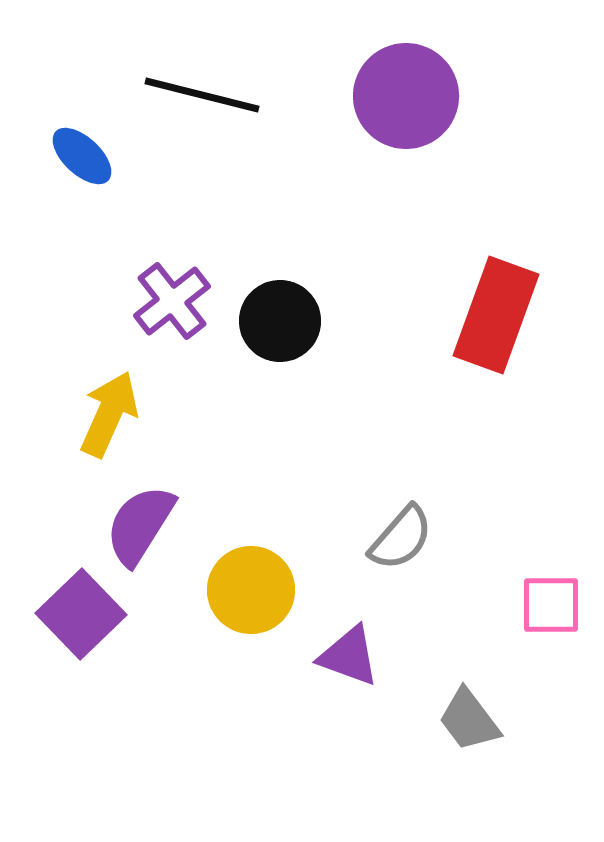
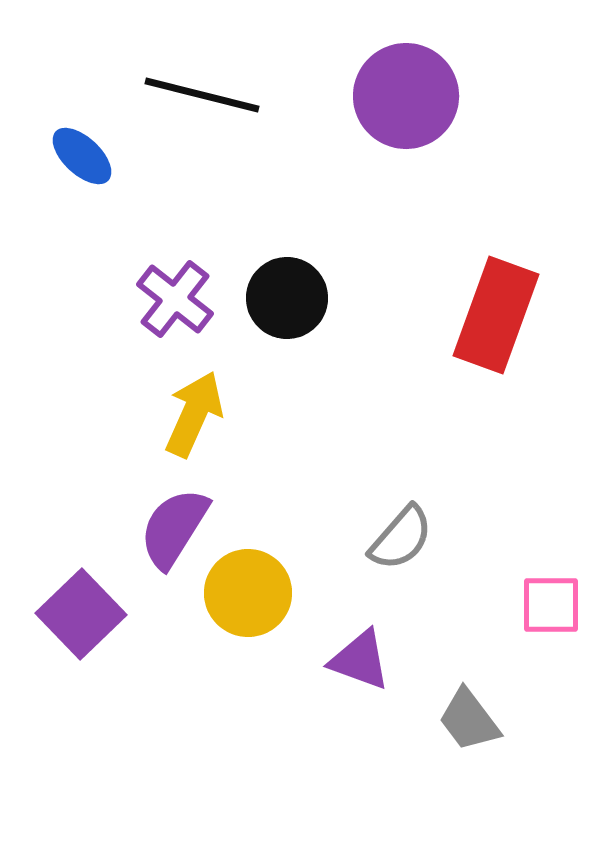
purple cross: moved 3 px right, 2 px up; rotated 14 degrees counterclockwise
black circle: moved 7 px right, 23 px up
yellow arrow: moved 85 px right
purple semicircle: moved 34 px right, 3 px down
yellow circle: moved 3 px left, 3 px down
purple triangle: moved 11 px right, 4 px down
